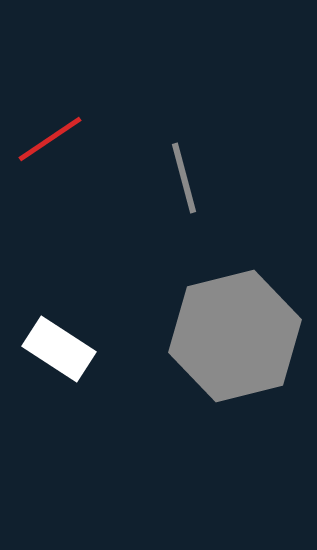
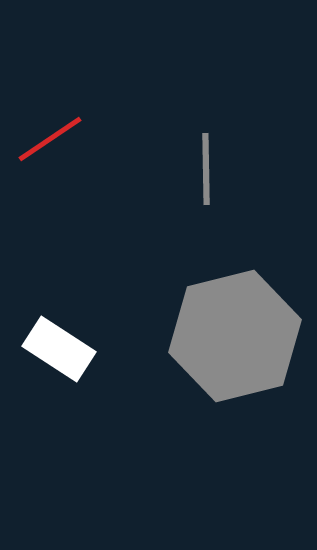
gray line: moved 22 px right, 9 px up; rotated 14 degrees clockwise
